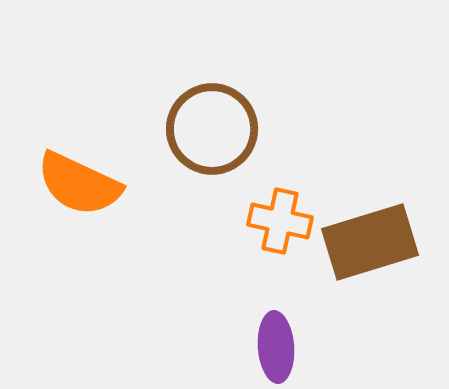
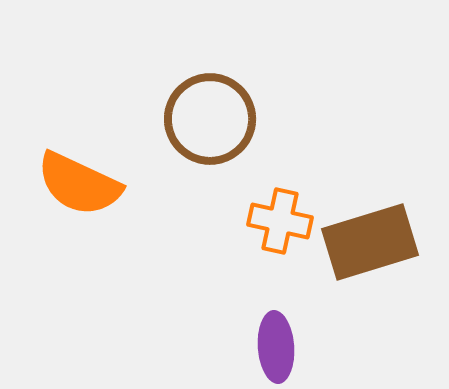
brown circle: moved 2 px left, 10 px up
